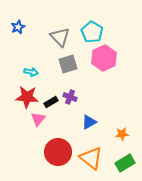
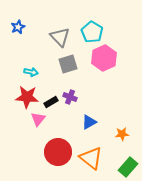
green rectangle: moved 3 px right, 4 px down; rotated 18 degrees counterclockwise
